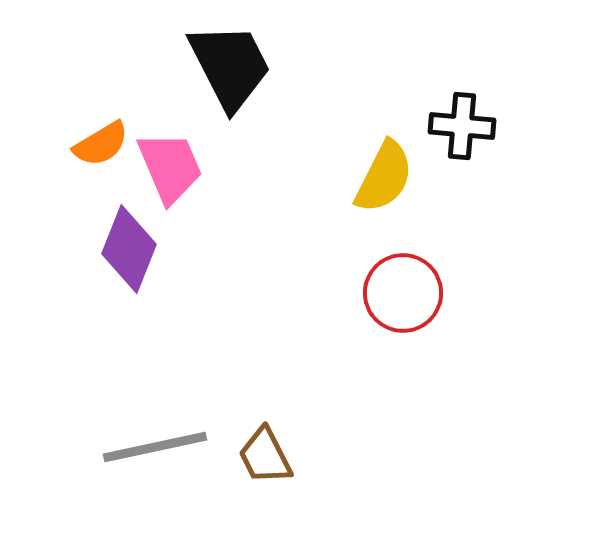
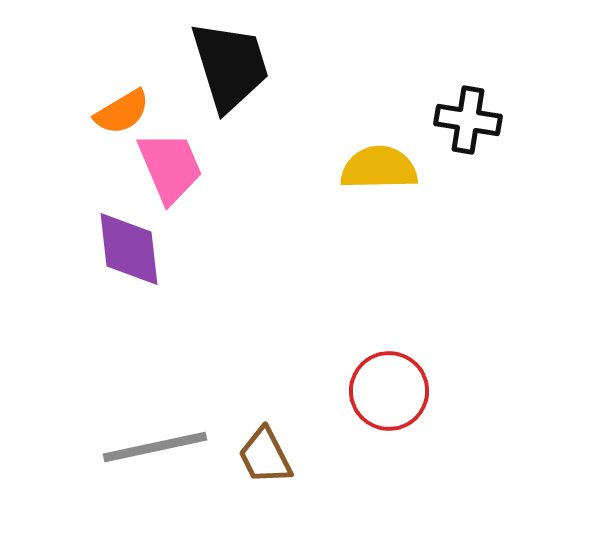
black trapezoid: rotated 10 degrees clockwise
black cross: moved 6 px right, 6 px up; rotated 4 degrees clockwise
orange semicircle: moved 21 px right, 32 px up
yellow semicircle: moved 5 px left, 9 px up; rotated 118 degrees counterclockwise
purple diamond: rotated 28 degrees counterclockwise
red circle: moved 14 px left, 98 px down
